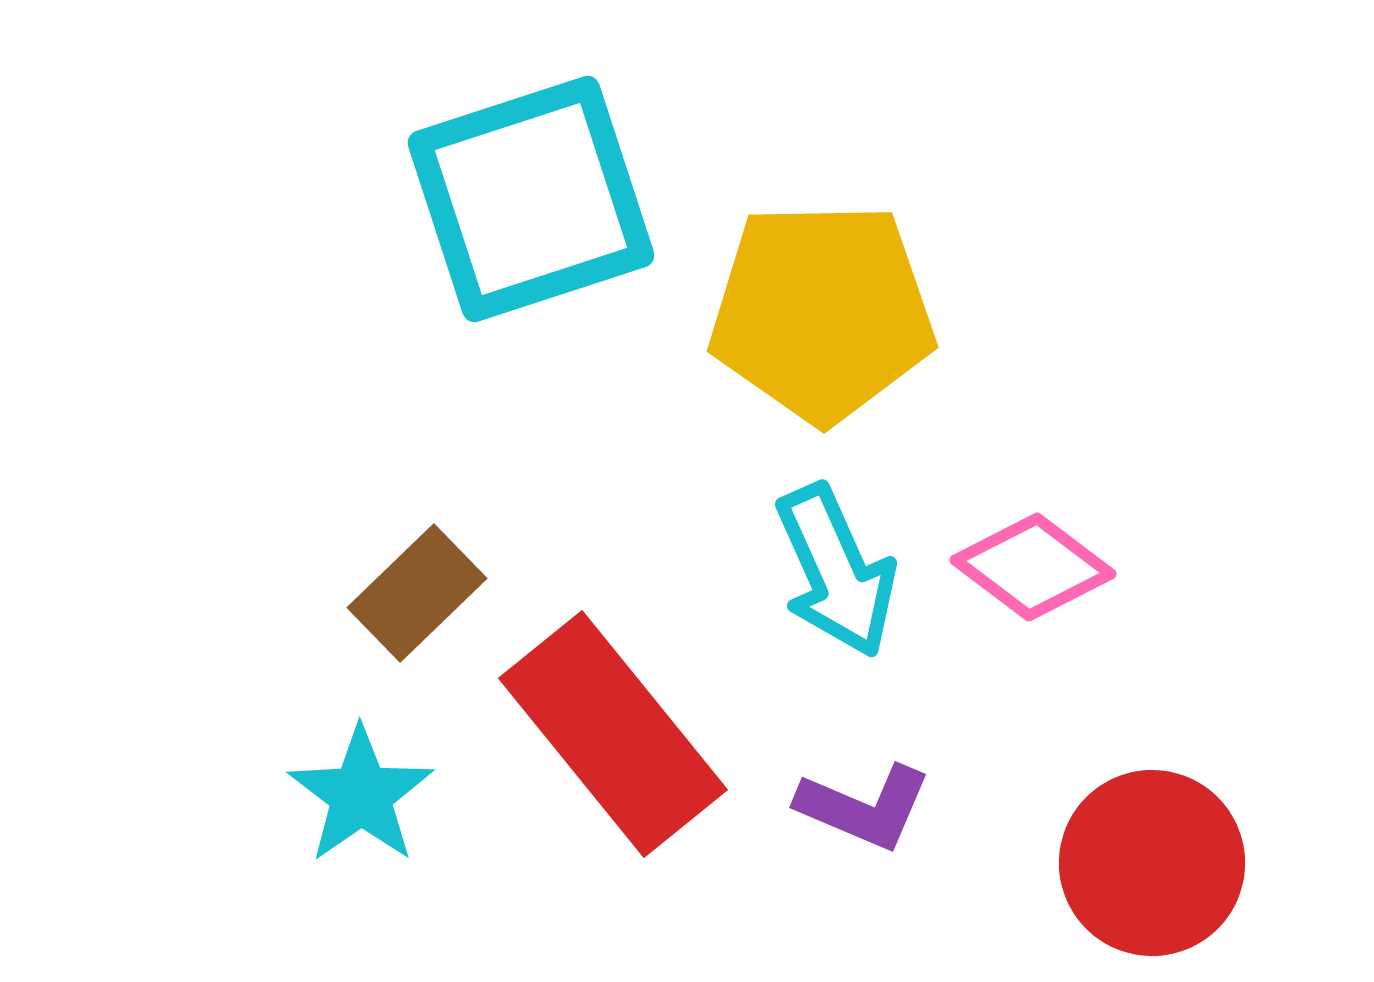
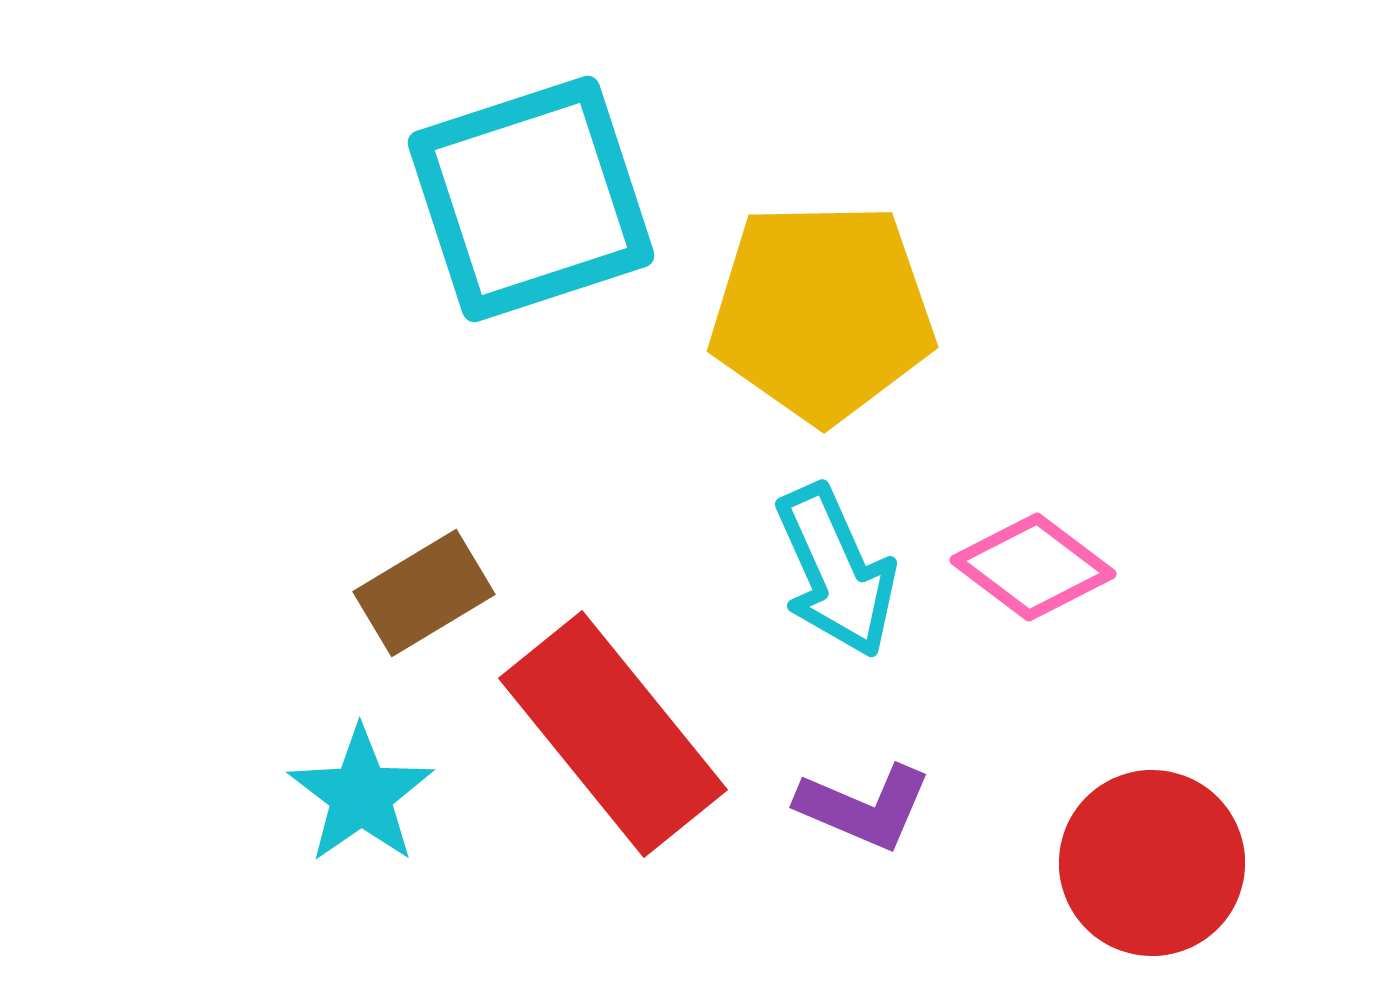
brown rectangle: moved 7 px right; rotated 13 degrees clockwise
